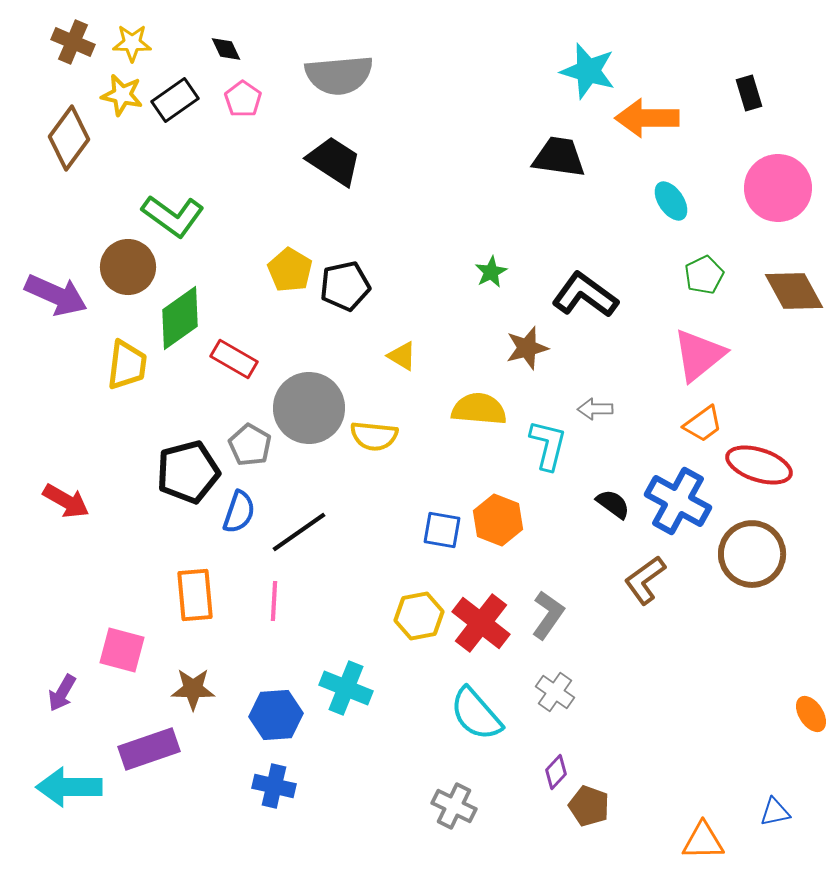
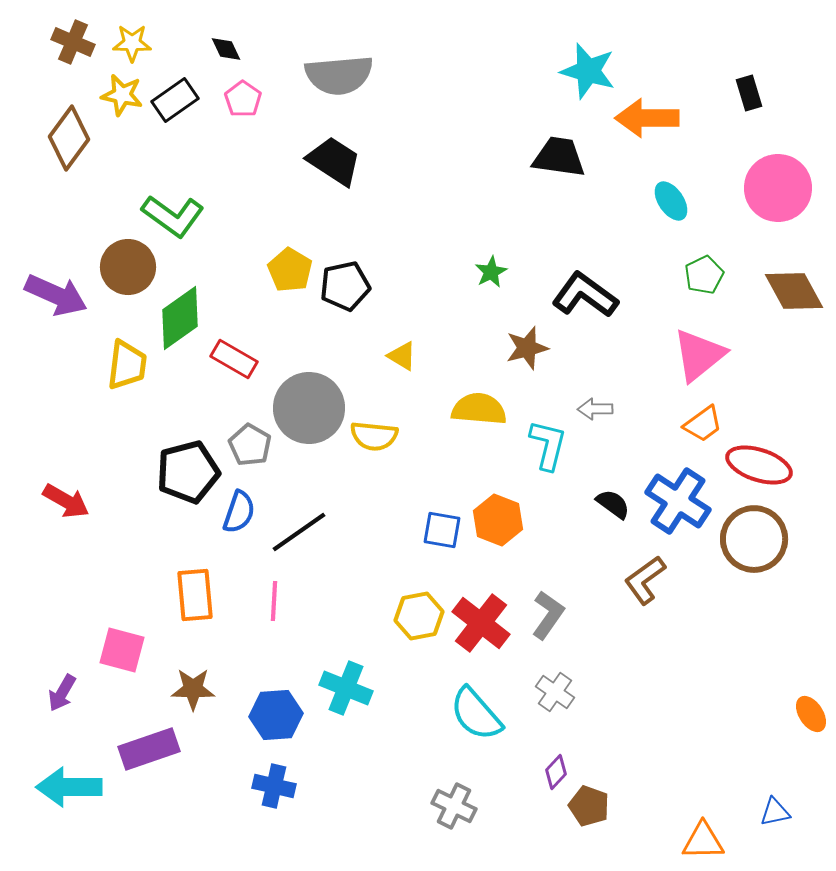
blue cross at (678, 501): rotated 4 degrees clockwise
brown circle at (752, 554): moved 2 px right, 15 px up
